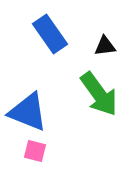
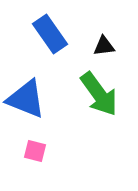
black triangle: moved 1 px left
blue triangle: moved 2 px left, 13 px up
